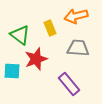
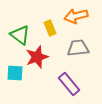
gray trapezoid: rotated 10 degrees counterclockwise
red star: moved 1 px right, 2 px up
cyan square: moved 3 px right, 2 px down
